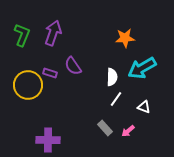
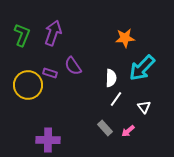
cyan arrow: rotated 16 degrees counterclockwise
white semicircle: moved 1 px left, 1 px down
white triangle: rotated 32 degrees clockwise
